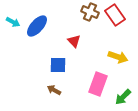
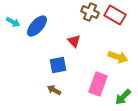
red rectangle: rotated 25 degrees counterclockwise
blue square: rotated 12 degrees counterclockwise
